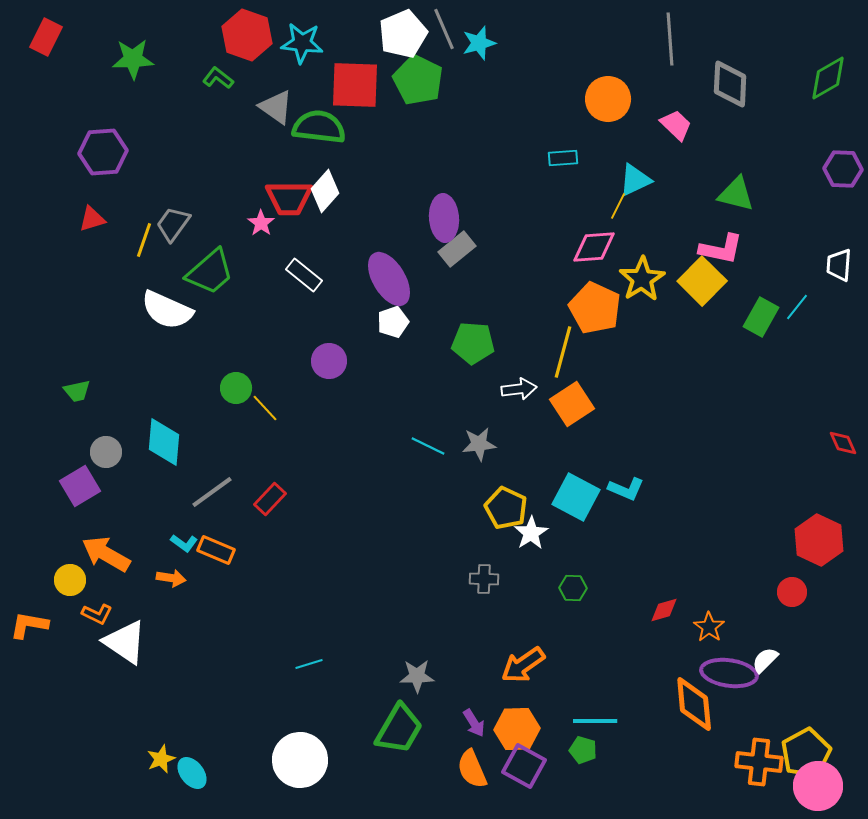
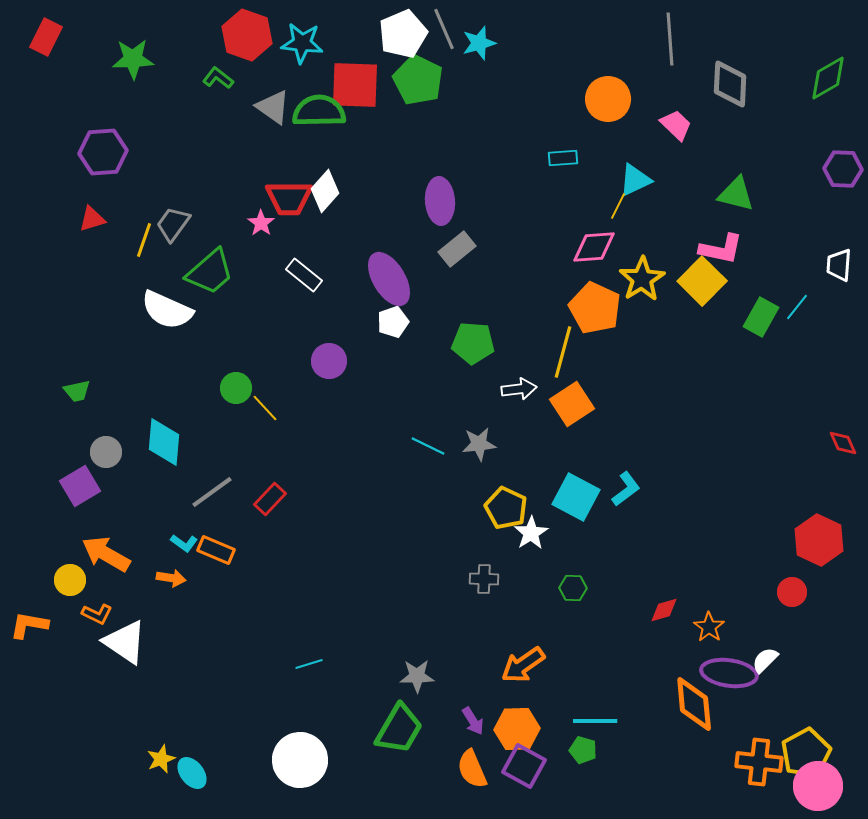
gray triangle at (276, 107): moved 3 px left
green semicircle at (319, 127): moved 16 px up; rotated 8 degrees counterclockwise
purple ellipse at (444, 218): moved 4 px left, 17 px up
cyan L-shape at (626, 489): rotated 60 degrees counterclockwise
purple arrow at (474, 723): moved 1 px left, 2 px up
